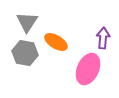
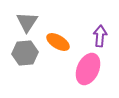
purple arrow: moved 3 px left, 2 px up
orange ellipse: moved 2 px right
gray hexagon: rotated 15 degrees counterclockwise
